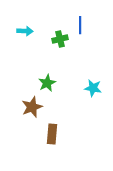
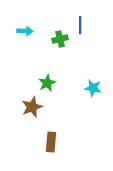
brown rectangle: moved 1 px left, 8 px down
